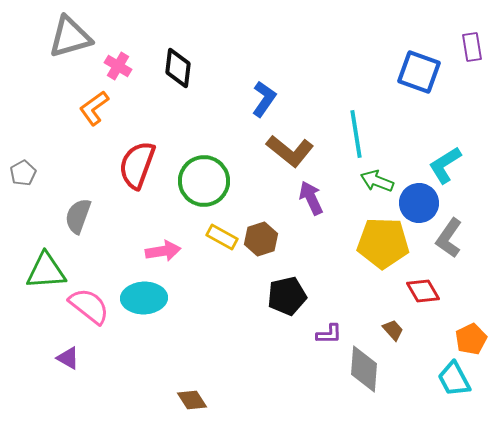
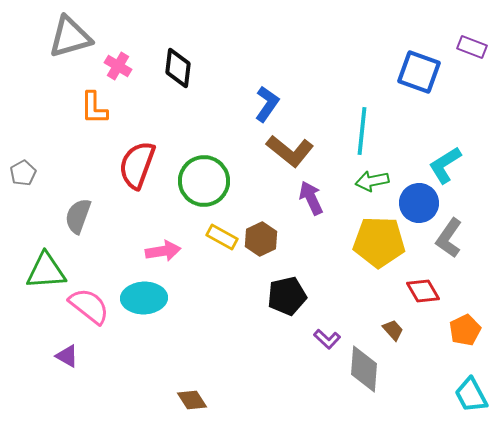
purple rectangle: rotated 60 degrees counterclockwise
blue L-shape: moved 3 px right, 5 px down
orange L-shape: rotated 54 degrees counterclockwise
cyan line: moved 6 px right, 3 px up; rotated 15 degrees clockwise
green arrow: moved 5 px left; rotated 32 degrees counterclockwise
brown hexagon: rotated 8 degrees counterclockwise
yellow pentagon: moved 4 px left, 1 px up
purple L-shape: moved 2 px left, 5 px down; rotated 44 degrees clockwise
orange pentagon: moved 6 px left, 9 px up
purple triangle: moved 1 px left, 2 px up
cyan trapezoid: moved 17 px right, 16 px down
